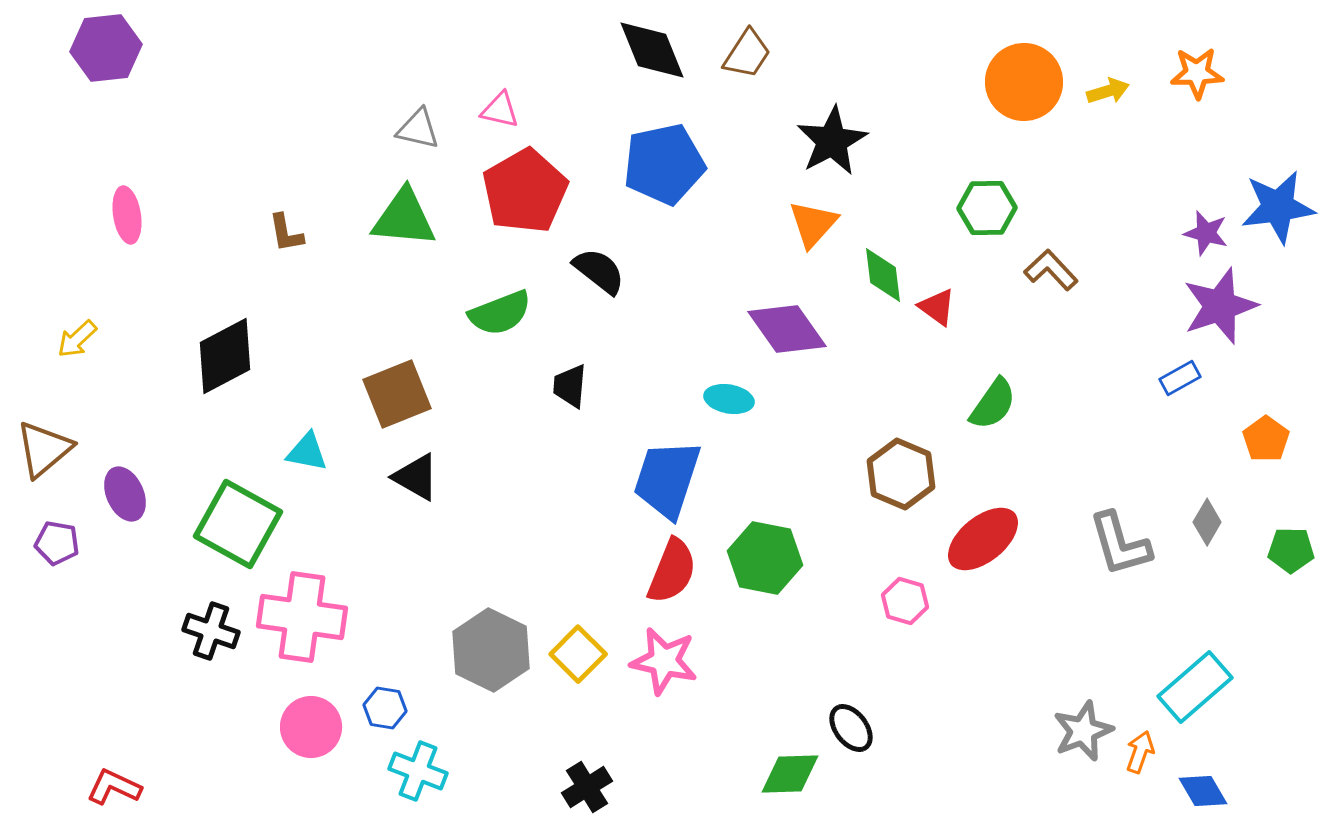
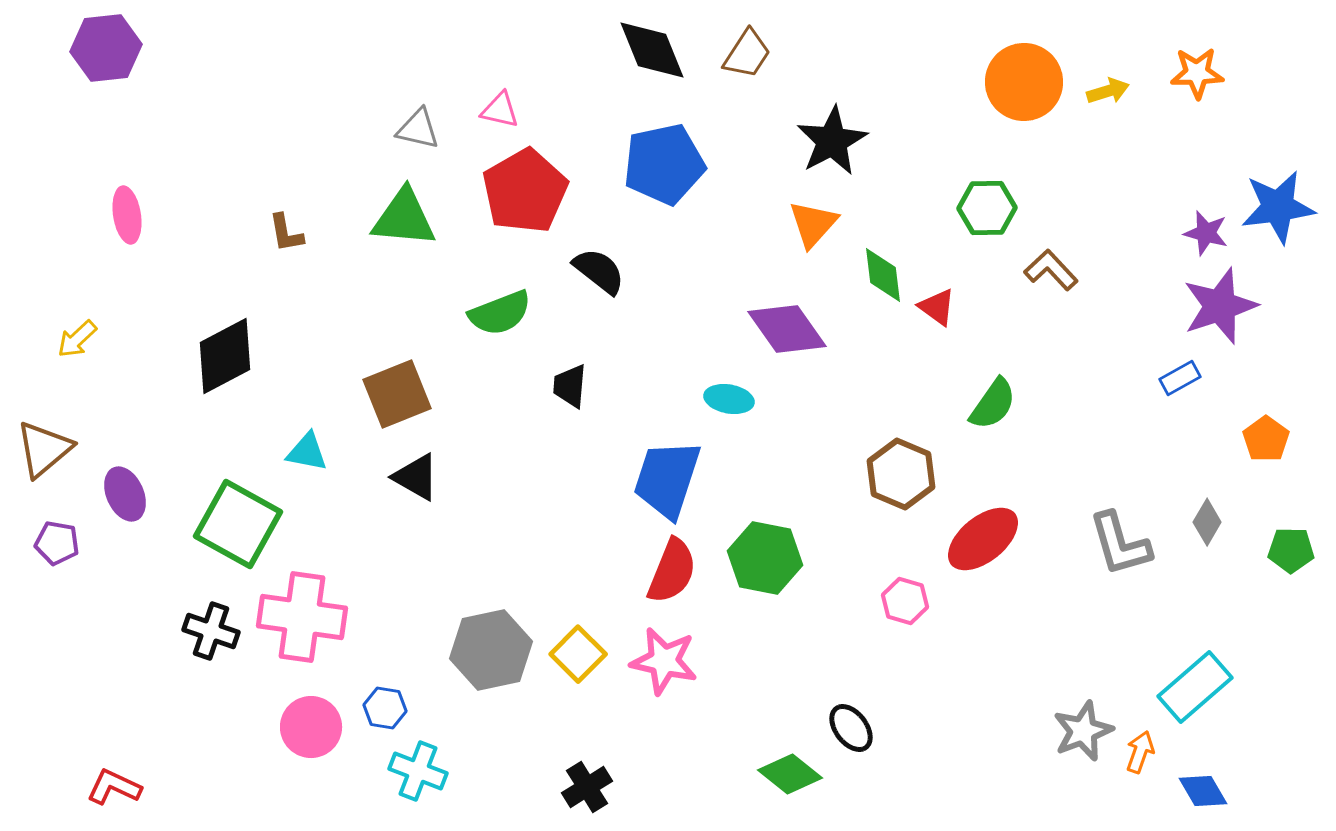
gray hexagon at (491, 650): rotated 22 degrees clockwise
green diamond at (790, 774): rotated 40 degrees clockwise
